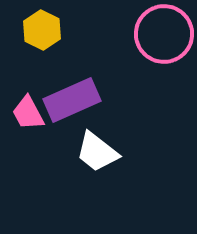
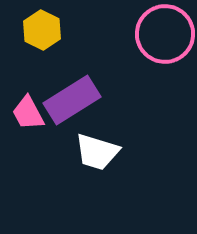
pink circle: moved 1 px right
purple rectangle: rotated 8 degrees counterclockwise
white trapezoid: rotated 21 degrees counterclockwise
